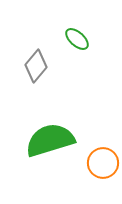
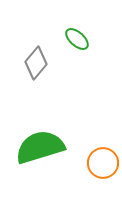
gray diamond: moved 3 px up
green semicircle: moved 10 px left, 7 px down
